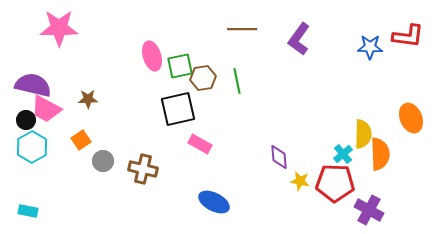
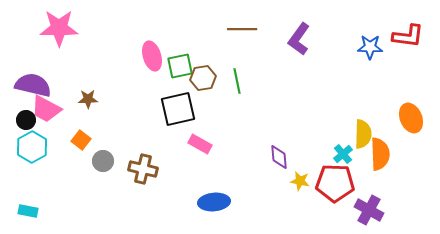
orange square: rotated 18 degrees counterclockwise
blue ellipse: rotated 32 degrees counterclockwise
